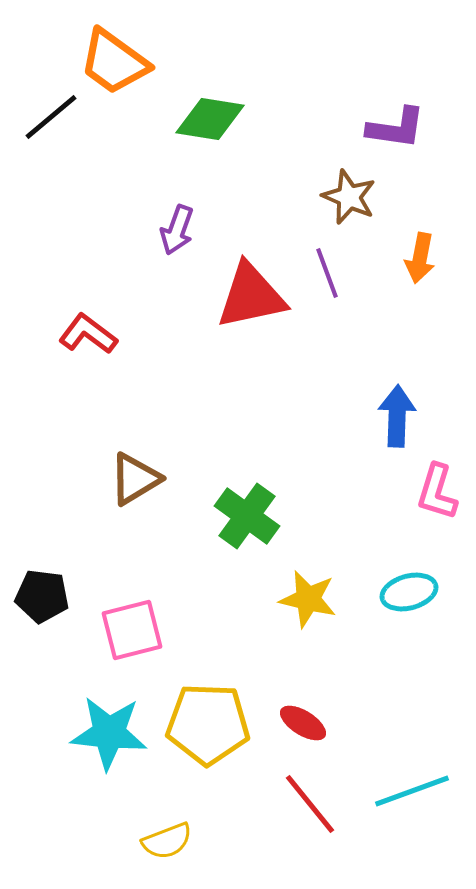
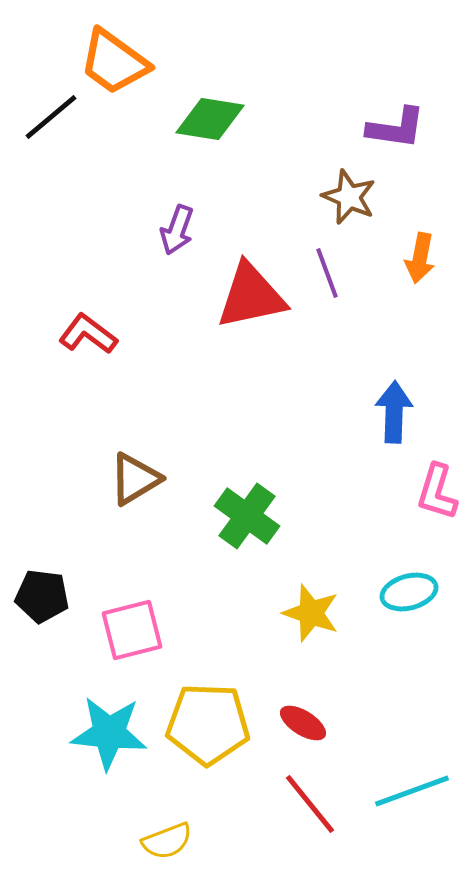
blue arrow: moved 3 px left, 4 px up
yellow star: moved 3 px right, 14 px down; rotated 6 degrees clockwise
